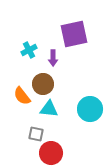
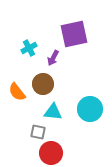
cyan cross: moved 2 px up
purple arrow: rotated 28 degrees clockwise
orange semicircle: moved 5 px left, 4 px up
cyan triangle: moved 4 px right, 3 px down
gray square: moved 2 px right, 2 px up
